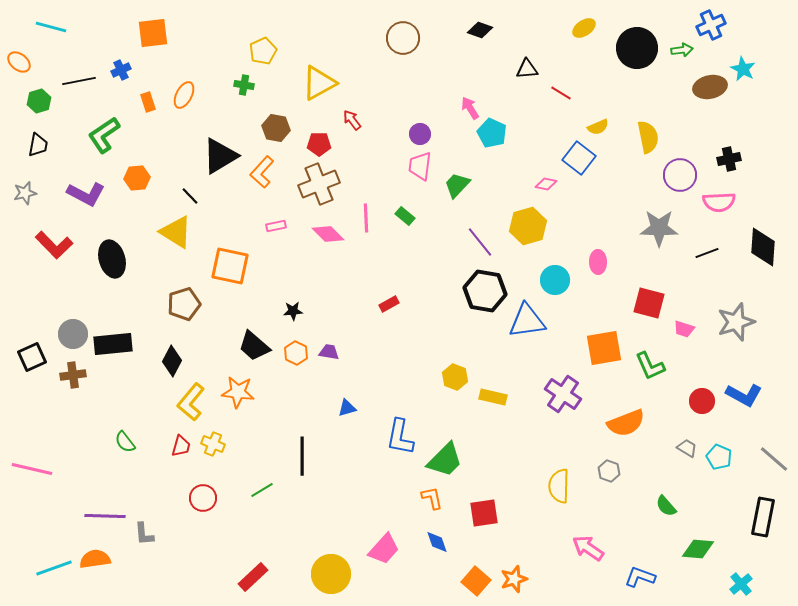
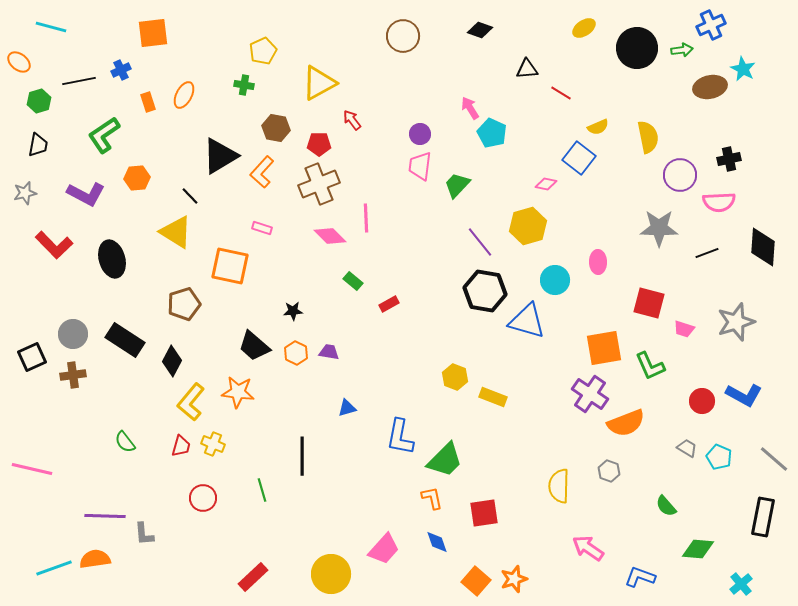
brown circle at (403, 38): moved 2 px up
green rectangle at (405, 216): moved 52 px left, 65 px down
pink rectangle at (276, 226): moved 14 px left, 2 px down; rotated 30 degrees clockwise
pink diamond at (328, 234): moved 2 px right, 2 px down
blue triangle at (527, 321): rotated 24 degrees clockwise
black rectangle at (113, 344): moved 12 px right, 4 px up; rotated 39 degrees clockwise
purple cross at (563, 394): moved 27 px right
yellow rectangle at (493, 397): rotated 8 degrees clockwise
green line at (262, 490): rotated 75 degrees counterclockwise
